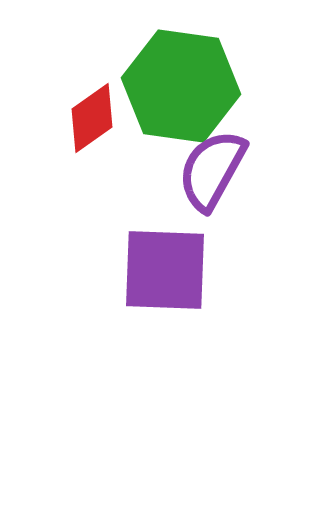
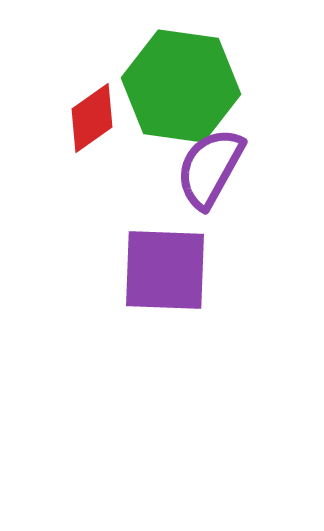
purple semicircle: moved 2 px left, 2 px up
